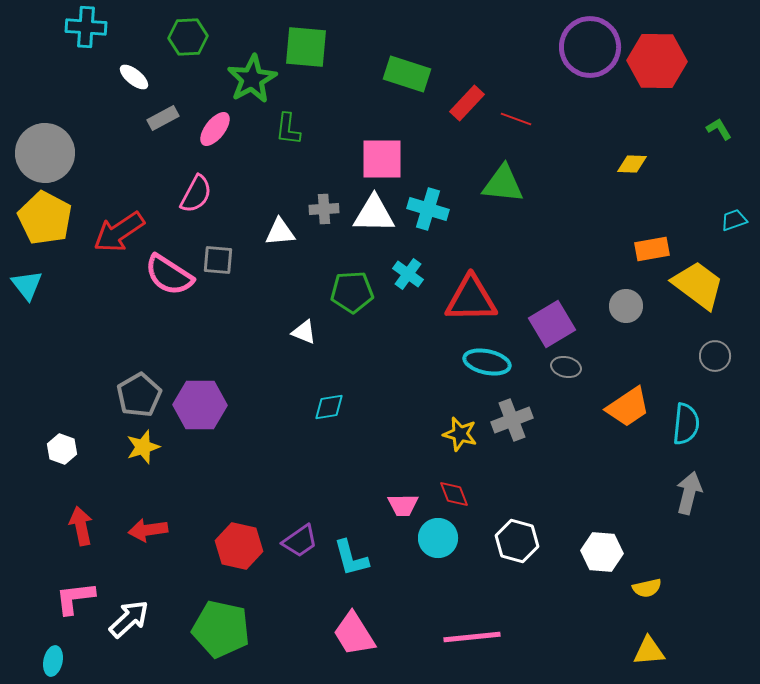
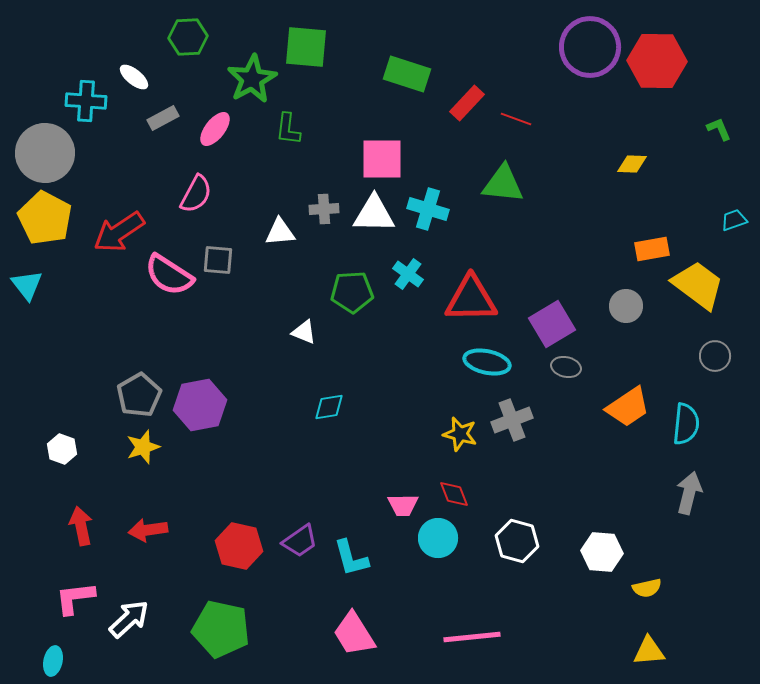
cyan cross at (86, 27): moved 74 px down
green L-shape at (719, 129): rotated 8 degrees clockwise
purple hexagon at (200, 405): rotated 12 degrees counterclockwise
